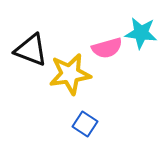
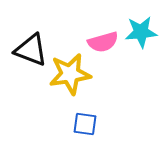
cyan star: moved 1 px up; rotated 12 degrees counterclockwise
pink semicircle: moved 4 px left, 6 px up
blue square: rotated 25 degrees counterclockwise
